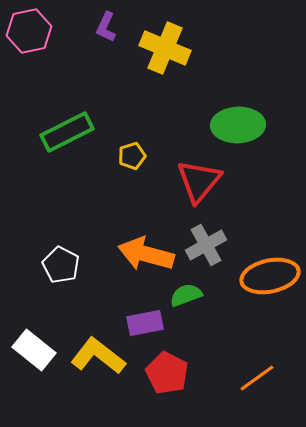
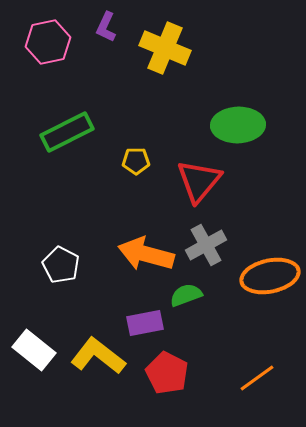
pink hexagon: moved 19 px right, 11 px down
yellow pentagon: moved 4 px right, 5 px down; rotated 16 degrees clockwise
